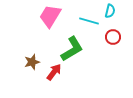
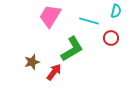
cyan semicircle: moved 6 px right
red circle: moved 2 px left, 1 px down
